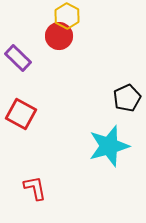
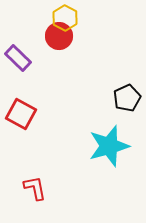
yellow hexagon: moved 2 px left, 2 px down
